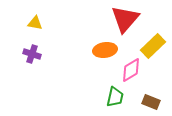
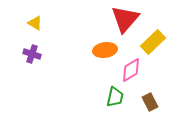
yellow triangle: rotated 21 degrees clockwise
yellow rectangle: moved 4 px up
brown rectangle: moved 1 px left; rotated 42 degrees clockwise
